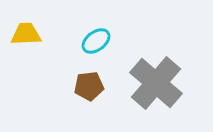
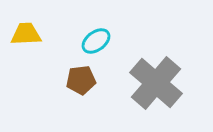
brown pentagon: moved 8 px left, 6 px up
